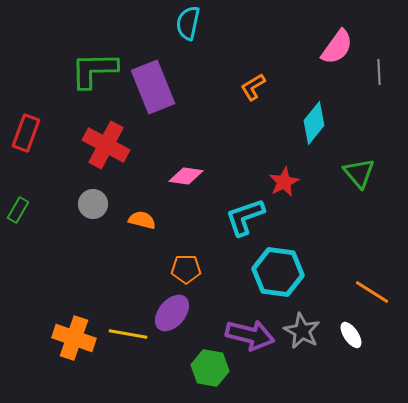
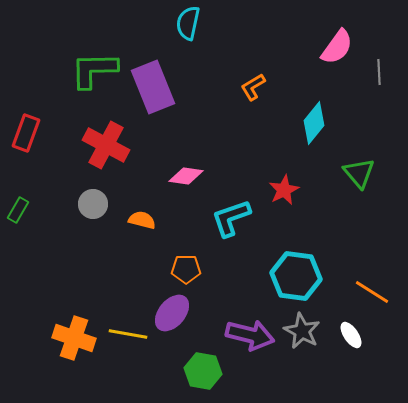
red star: moved 8 px down
cyan L-shape: moved 14 px left, 1 px down
cyan hexagon: moved 18 px right, 4 px down
green hexagon: moved 7 px left, 3 px down
